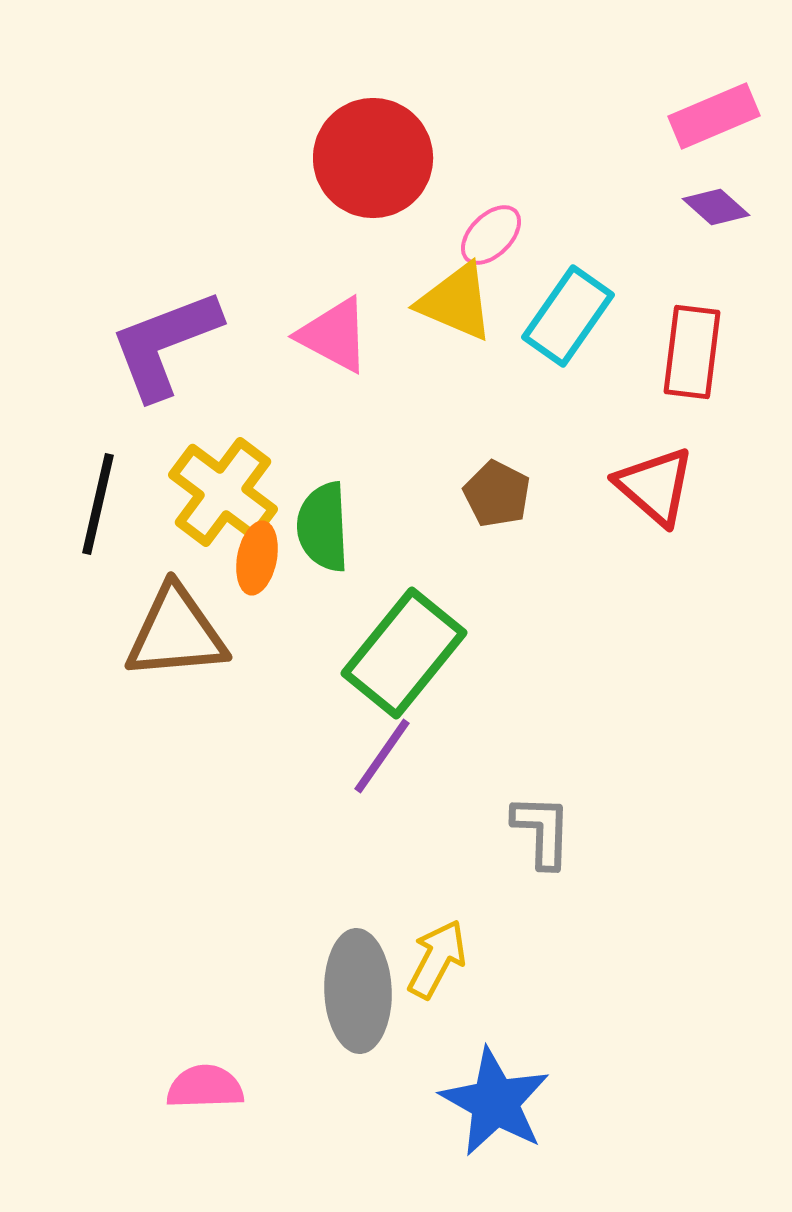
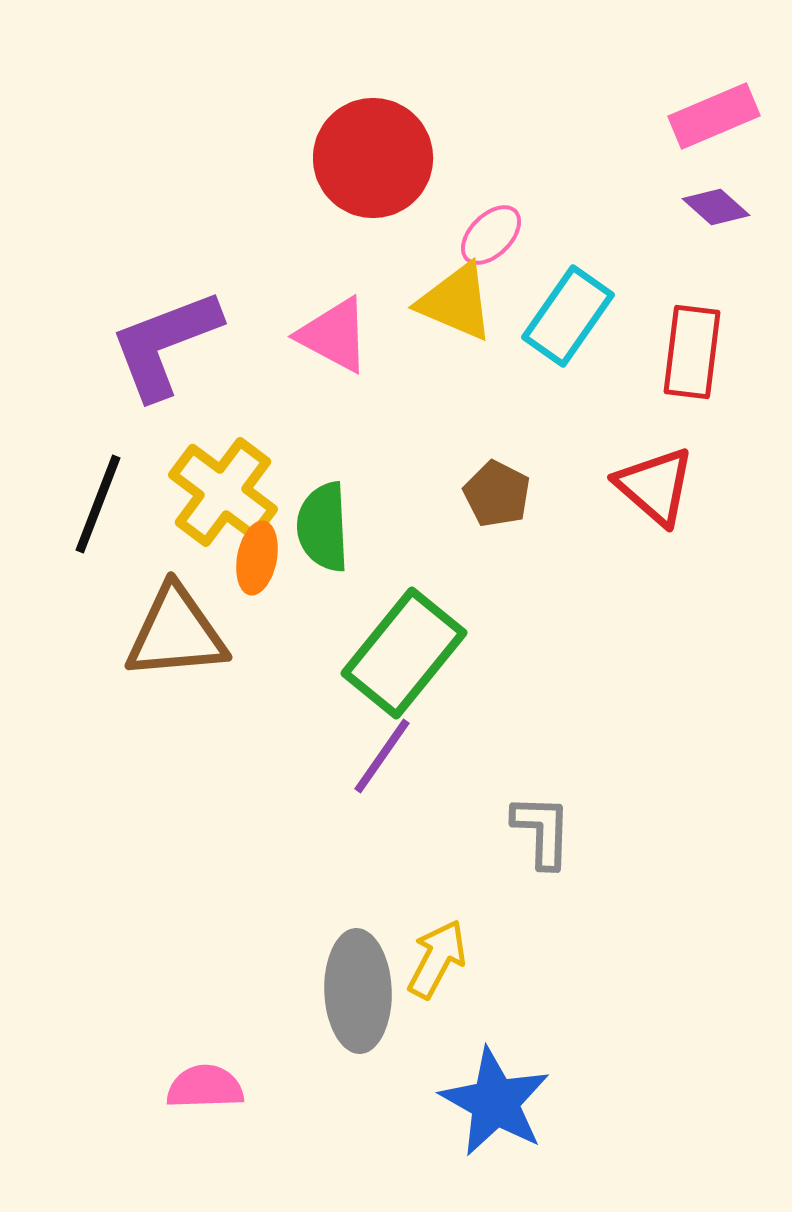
black line: rotated 8 degrees clockwise
